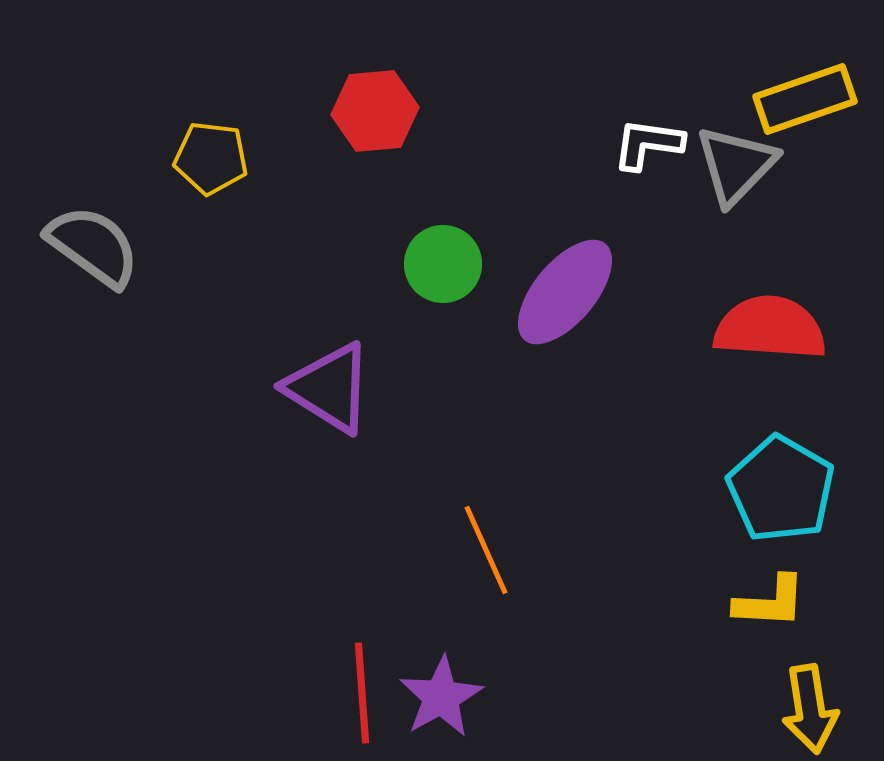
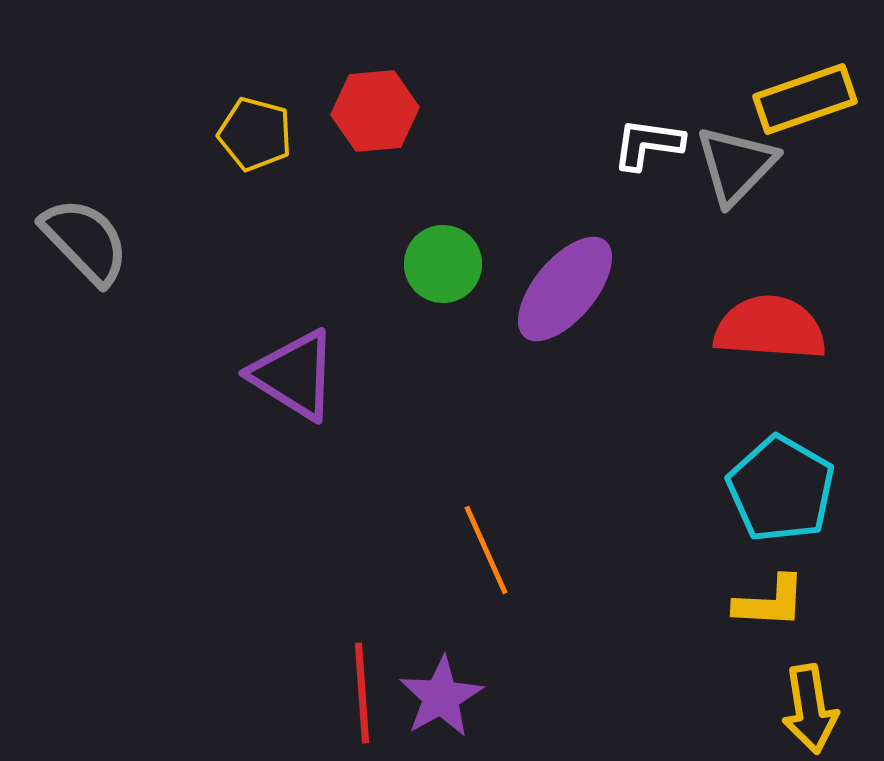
yellow pentagon: moved 44 px right, 24 px up; rotated 8 degrees clockwise
gray semicircle: moved 8 px left, 5 px up; rotated 10 degrees clockwise
purple ellipse: moved 3 px up
purple triangle: moved 35 px left, 13 px up
